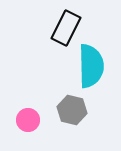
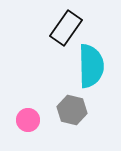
black rectangle: rotated 8 degrees clockwise
